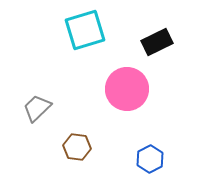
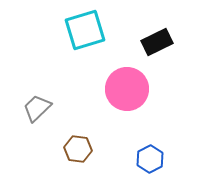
brown hexagon: moved 1 px right, 2 px down
